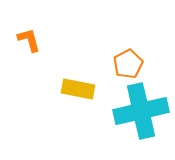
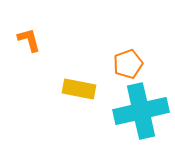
orange pentagon: rotated 8 degrees clockwise
yellow rectangle: moved 1 px right
